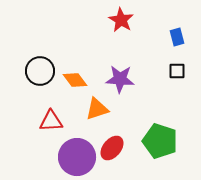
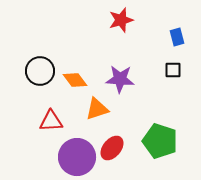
red star: rotated 25 degrees clockwise
black square: moved 4 px left, 1 px up
